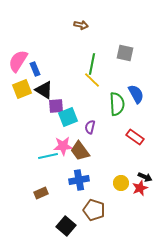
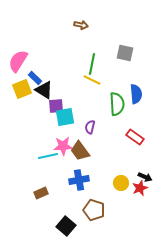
blue rectangle: moved 9 px down; rotated 24 degrees counterclockwise
yellow line: rotated 18 degrees counterclockwise
blue semicircle: rotated 24 degrees clockwise
cyan square: moved 3 px left; rotated 12 degrees clockwise
